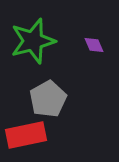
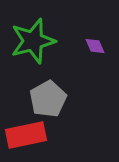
purple diamond: moved 1 px right, 1 px down
